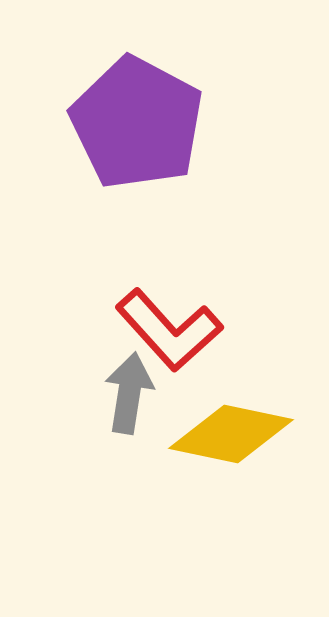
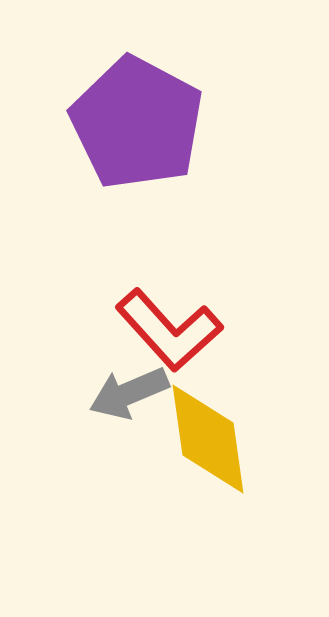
gray arrow: rotated 122 degrees counterclockwise
yellow diamond: moved 23 px left, 5 px down; rotated 70 degrees clockwise
